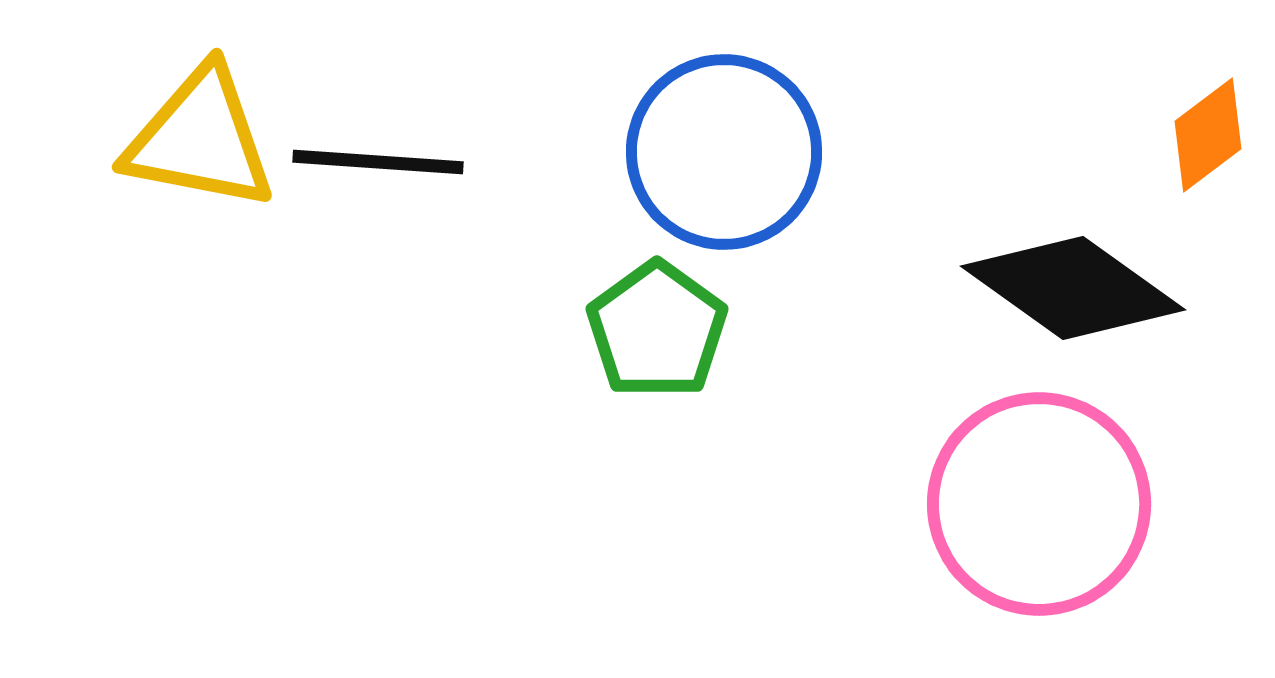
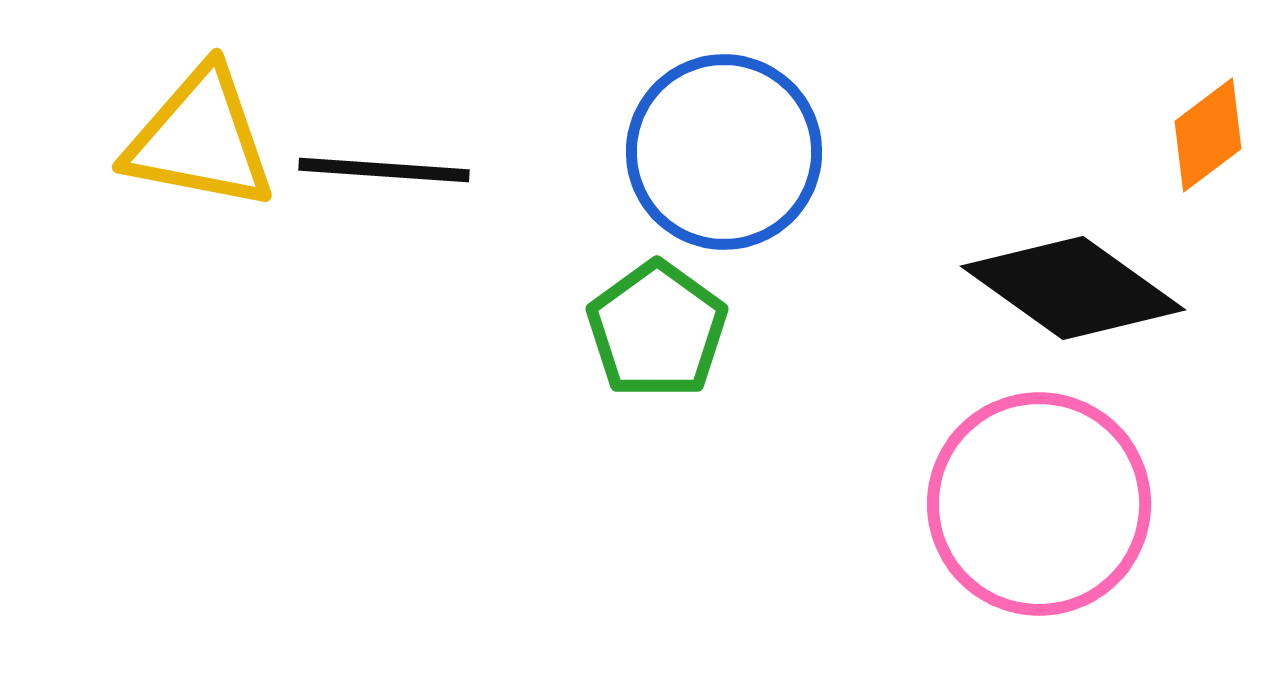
black line: moved 6 px right, 8 px down
